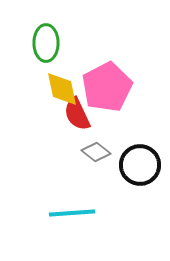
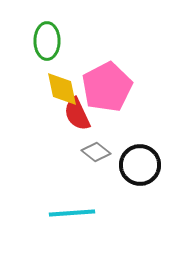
green ellipse: moved 1 px right, 2 px up
